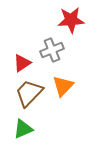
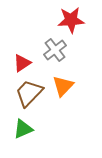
gray cross: moved 3 px right; rotated 15 degrees counterclockwise
